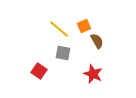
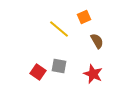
orange square: moved 9 px up
gray square: moved 4 px left, 13 px down
red square: moved 1 px left, 1 px down
